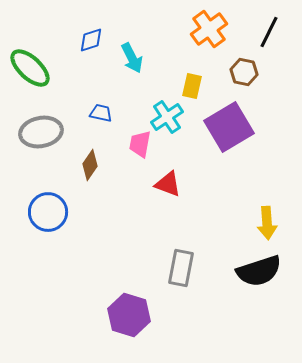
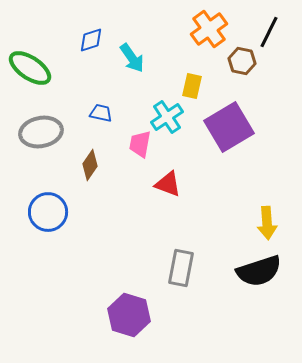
cyan arrow: rotated 8 degrees counterclockwise
green ellipse: rotated 9 degrees counterclockwise
brown hexagon: moved 2 px left, 11 px up
